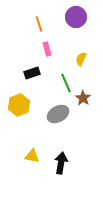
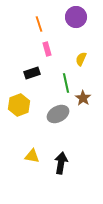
green line: rotated 12 degrees clockwise
